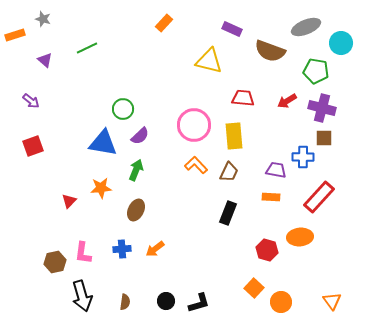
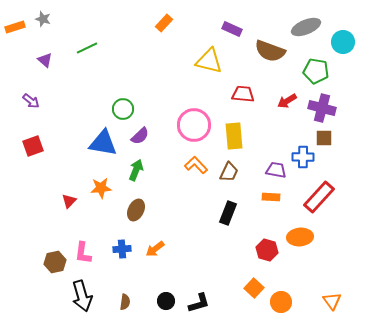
orange rectangle at (15, 35): moved 8 px up
cyan circle at (341, 43): moved 2 px right, 1 px up
red trapezoid at (243, 98): moved 4 px up
